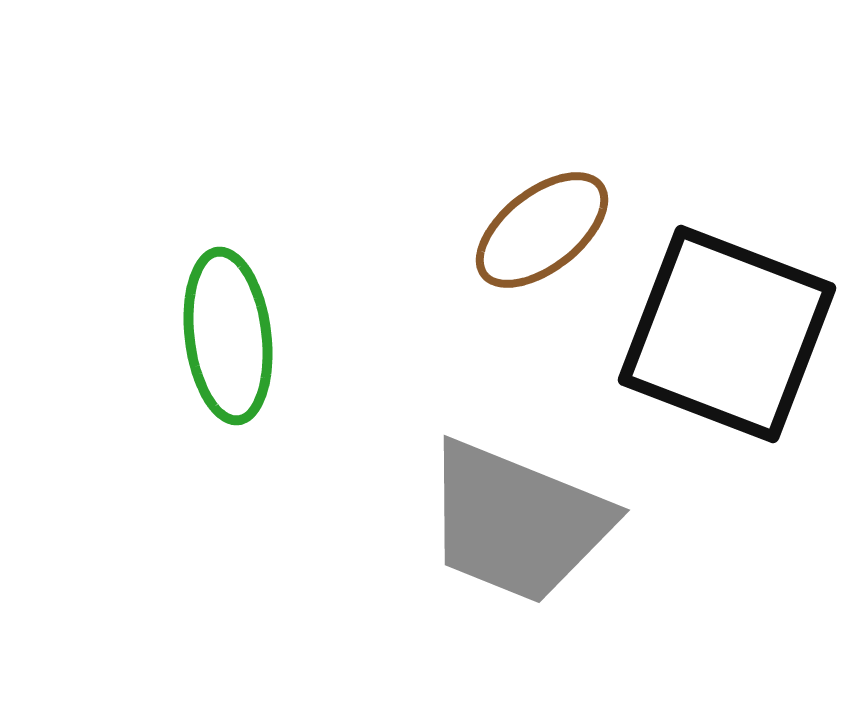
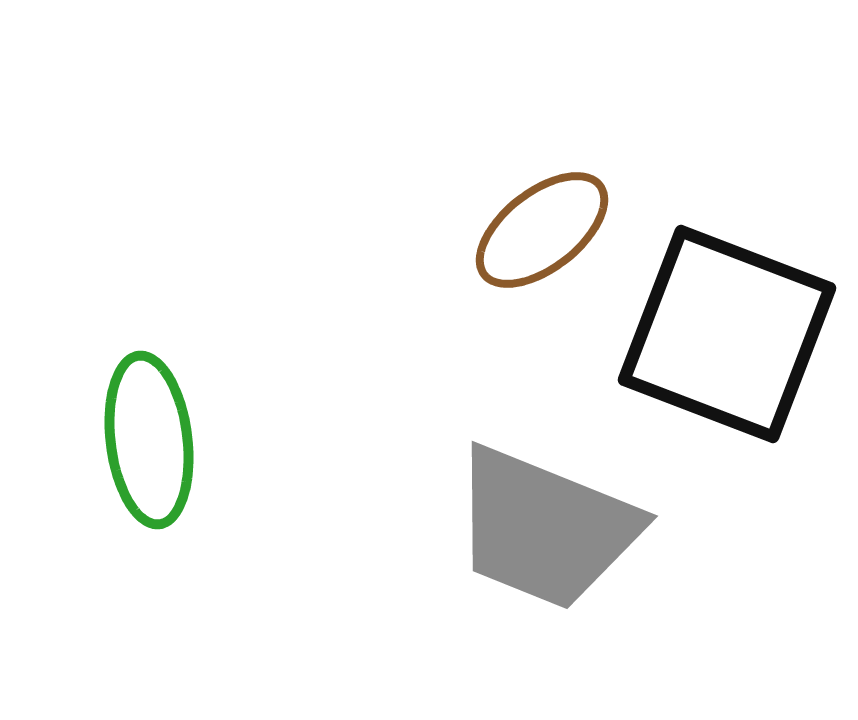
green ellipse: moved 79 px left, 104 px down
gray trapezoid: moved 28 px right, 6 px down
